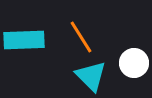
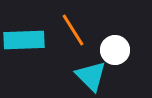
orange line: moved 8 px left, 7 px up
white circle: moved 19 px left, 13 px up
